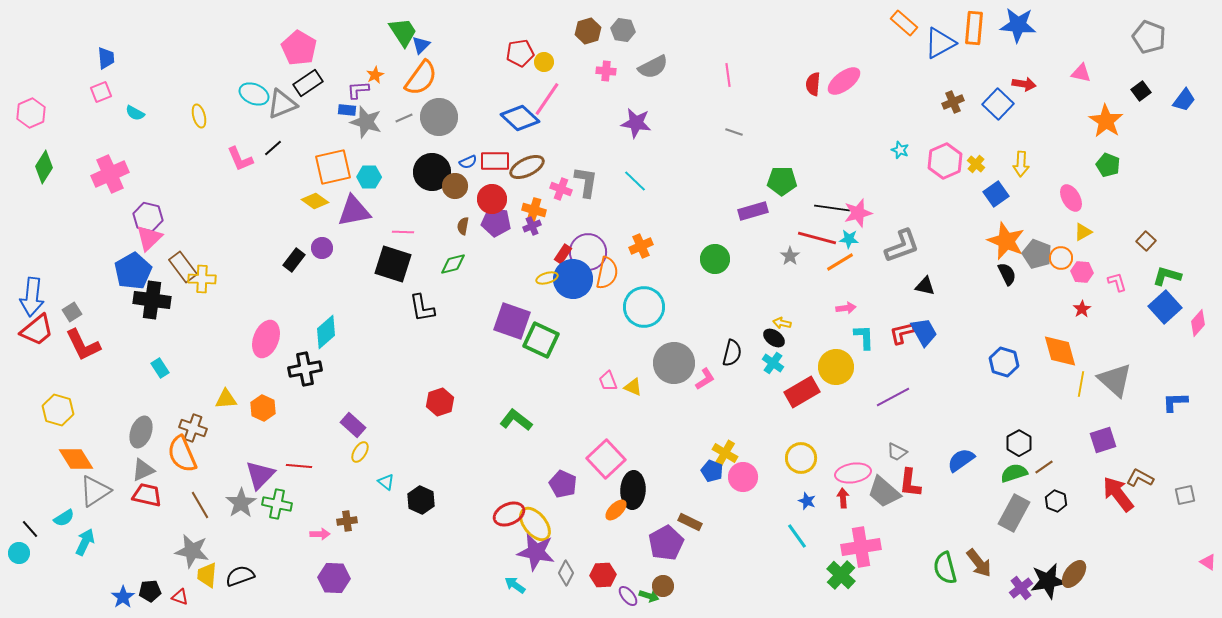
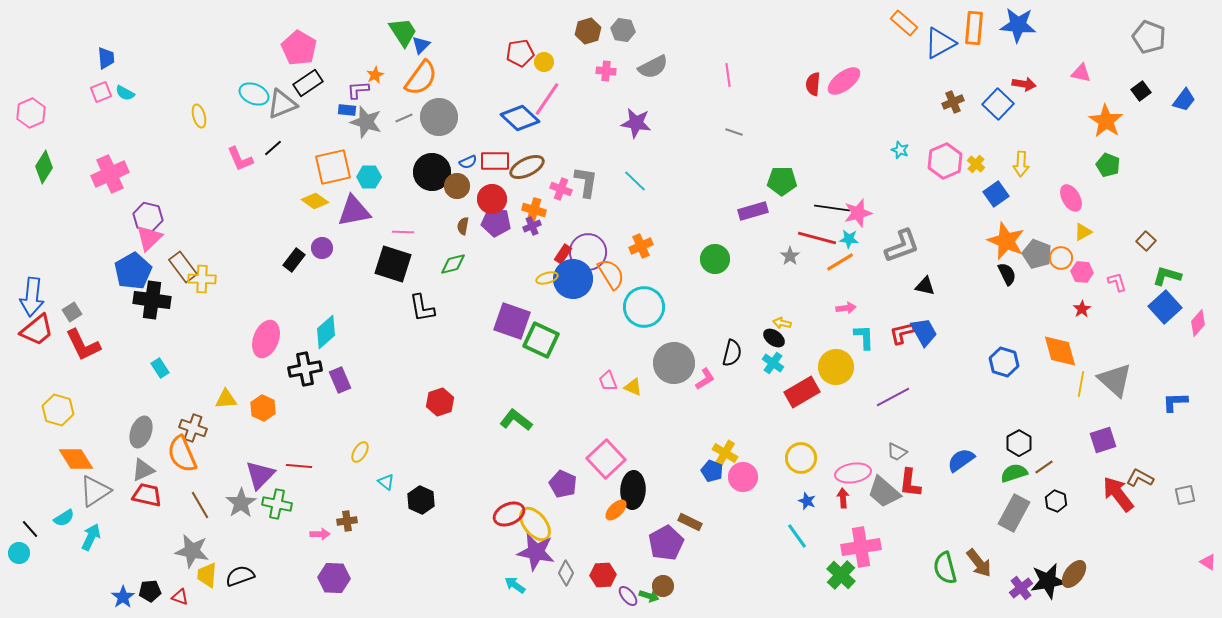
cyan semicircle at (135, 113): moved 10 px left, 20 px up
brown circle at (455, 186): moved 2 px right
orange semicircle at (607, 273): moved 4 px right, 1 px down; rotated 44 degrees counterclockwise
purple rectangle at (353, 425): moved 13 px left, 45 px up; rotated 25 degrees clockwise
cyan arrow at (85, 542): moved 6 px right, 5 px up
